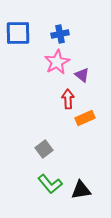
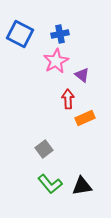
blue square: moved 2 px right, 1 px down; rotated 28 degrees clockwise
pink star: moved 1 px left, 1 px up
black triangle: moved 1 px right, 4 px up
